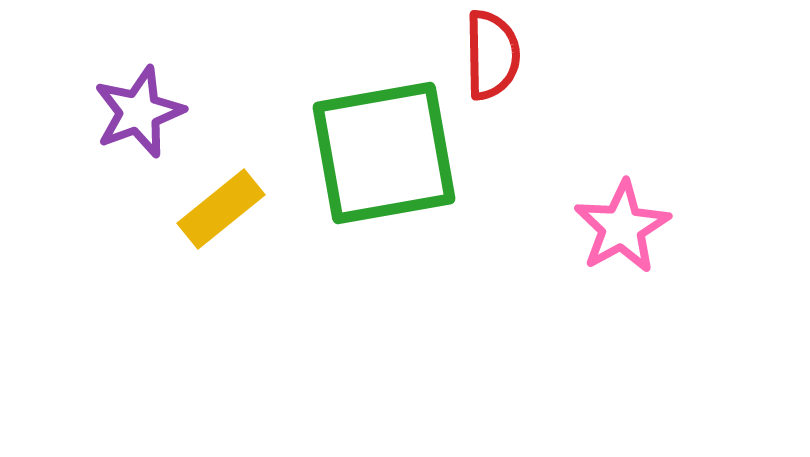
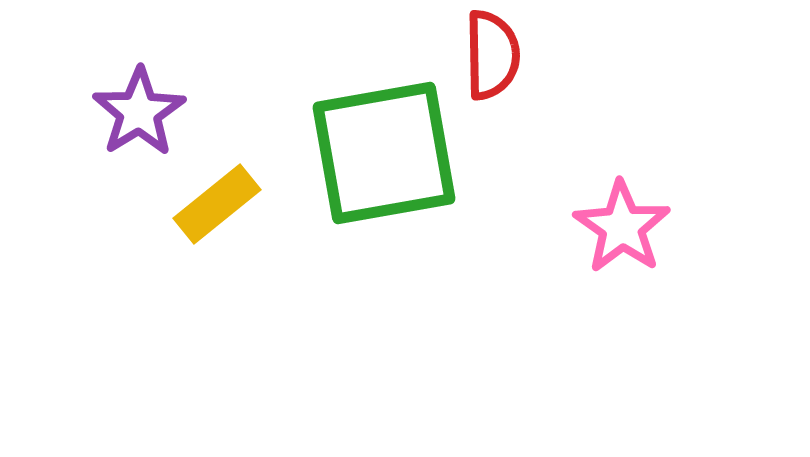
purple star: rotated 12 degrees counterclockwise
yellow rectangle: moved 4 px left, 5 px up
pink star: rotated 8 degrees counterclockwise
